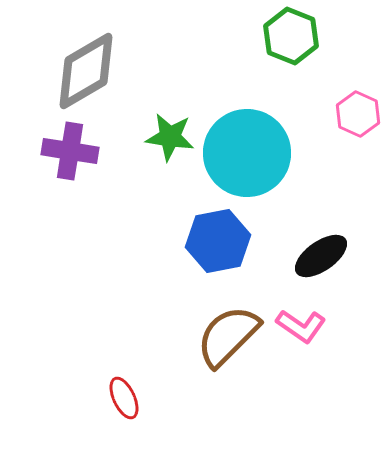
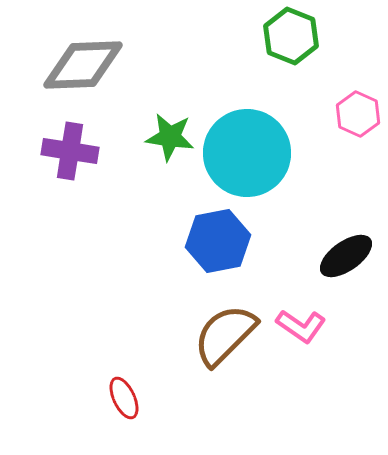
gray diamond: moved 3 px left, 6 px up; rotated 28 degrees clockwise
black ellipse: moved 25 px right
brown semicircle: moved 3 px left, 1 px up
